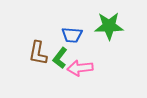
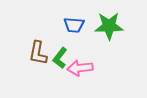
blue trapezoid: moved 2 px right, 10 px up
